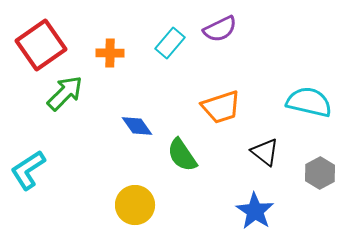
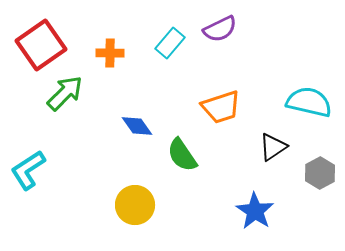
black triangle: moved 8 px right, 5 px up; rotated 48 degrees clockwise
